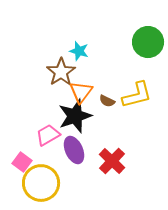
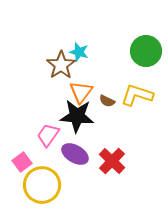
green circle: moved 2 px left, 9 px down
cyan star: moved 1 px down
brown star: moved 7 px up
yellow L-shape: rotated 148 degrees counterclockwise
black star: moved 2 px right; rotated 24 degrees clockwise
pink trapezoid: rotated 25 degrees counterclockwise
purple ellipse: moved 1 px right, 4 px down; rotated 36 degrees counterclockwise
pink square: rotated 18 degrees clockwise
yellow circle: moved 1 px right, 2 px down
